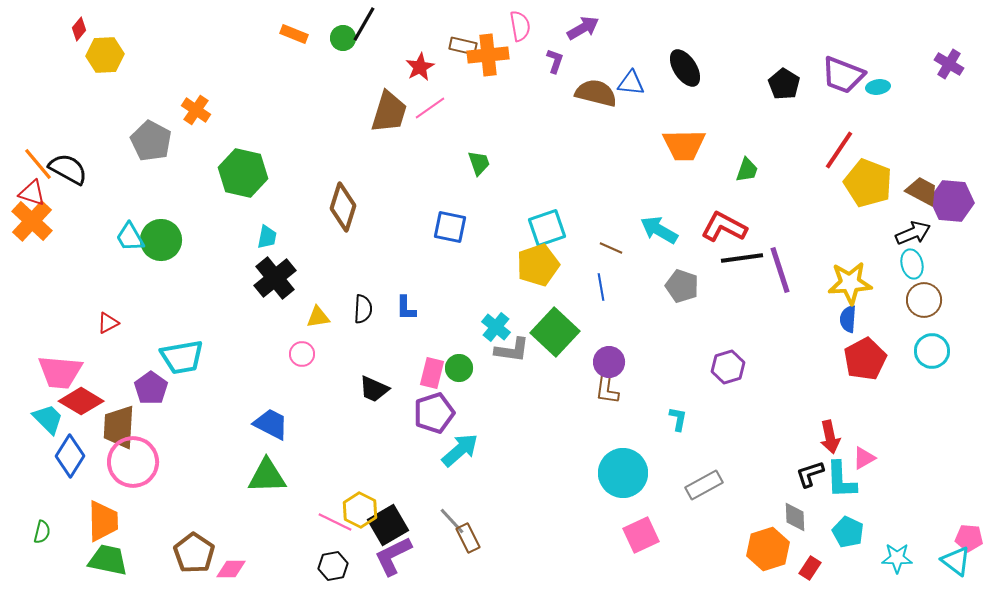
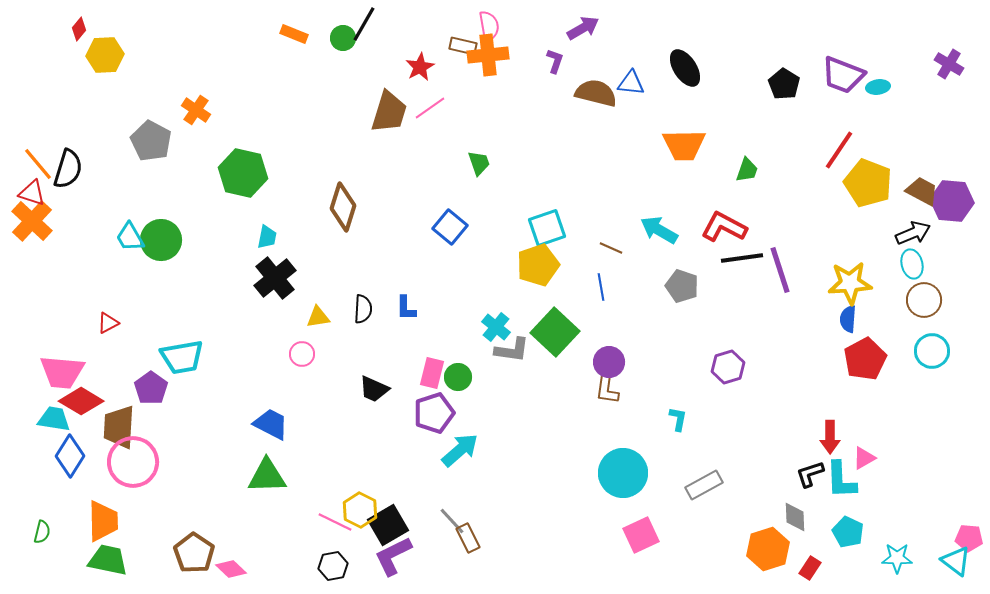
pink semicircle at (520, 26): moved 31 px left
black semicircle at (68, 169): rotated 78 degrees clockwise
blue square at (450, 227): rotated 28 degrees clockwise
green circle at (459, 368): moved 1 px left, 9 px down
pink trapezoid at (60, 372): moved 2 px right
cyan trapezoid at (48, 419): moved 6 px right; rotated 36 degrees counterclockwise
red arrow at (830, 437): rotated 12 degrees clockwise
pink diamond at (231, 569): rotated 44 degrees clockwise
